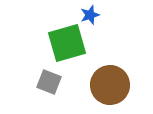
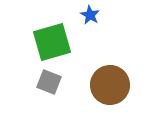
blue star: rotated 24 degrees counterclockwise
green square: moved 15 px left, 1 px up
